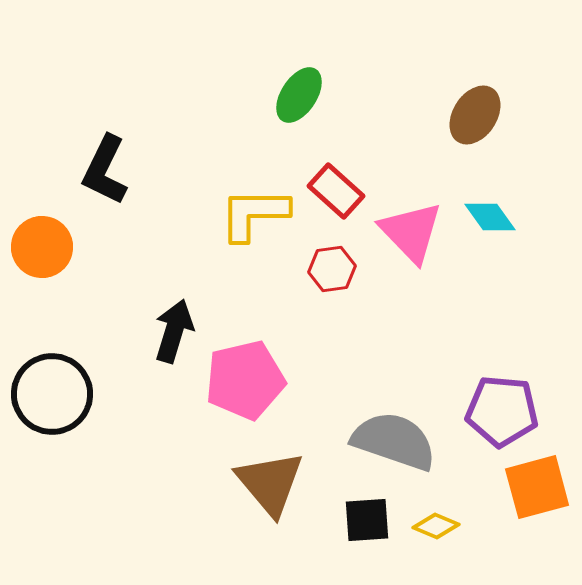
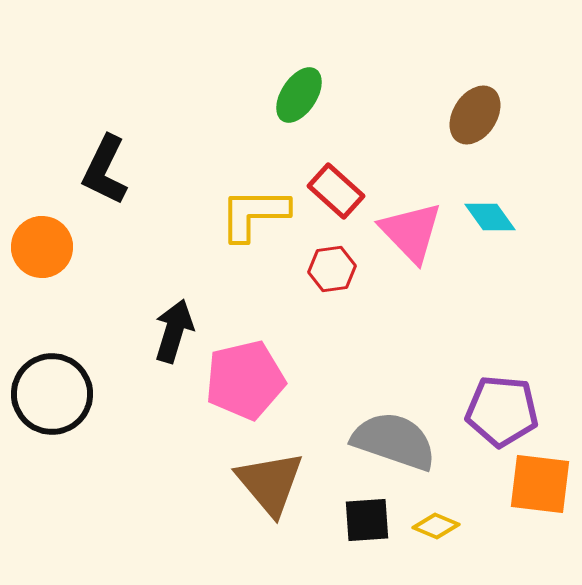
orange square: moved 3 px right, 3 px up; rotated 22 degrees clockwise
